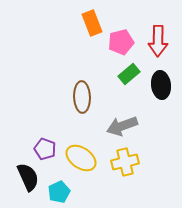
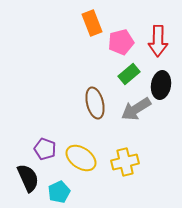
black ellipse: rotated 16 degrees clockwise
brown ellipse: moved 13 px right, 6 px down; rotated 12 degrees counterclockwise
gray arrow: moved 14 px right, 17 px up; rotated 12 degrees counterclockwise
black semicircle: moved 1 px down
